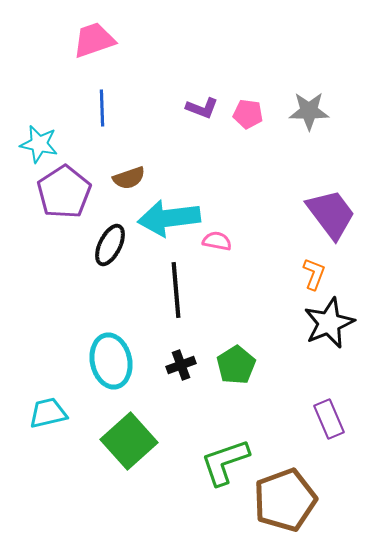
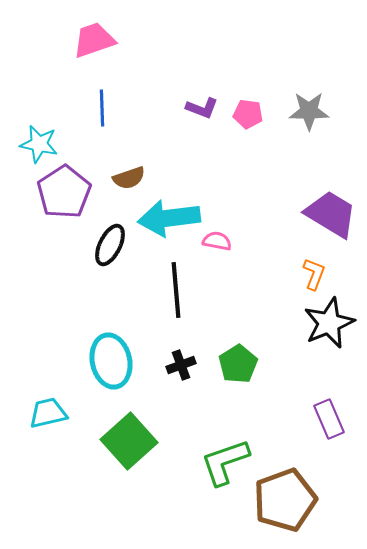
purple trapezoid: rotated 22 degrees counterclockwise
green pentagon: moved 2 px right, 1 px up
